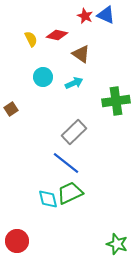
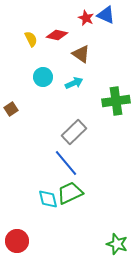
red star: moved 1 px right, 2 px down
blue line: rotated 12 degrees clockwise
